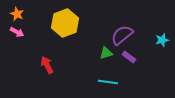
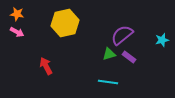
orange star: rotated 16 degrees counterclockwise
yellow hexagon: rotated 8 degrees clockwise
green triangle: moved 3 px right, 1 px down
red arrow: moved 1 px left, 1 px down
